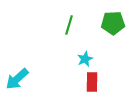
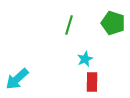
green pentagon: rotated 20 degrees clockwise
